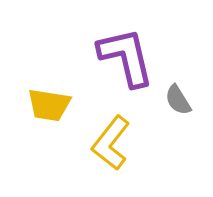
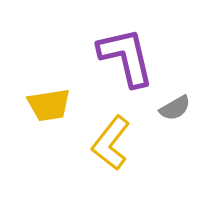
gray semicircle: moved 3 px left, 8 px down; rotated 88 degrees counterclockwise
yellow trapezoid: rotated 18 degrees counterclockwise
